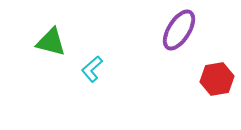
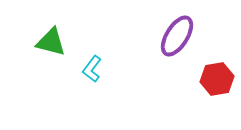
purple ellipse: moved 2 px left, 6 px down
cyan L-shape: rotated 12 degrees counterclockwise
